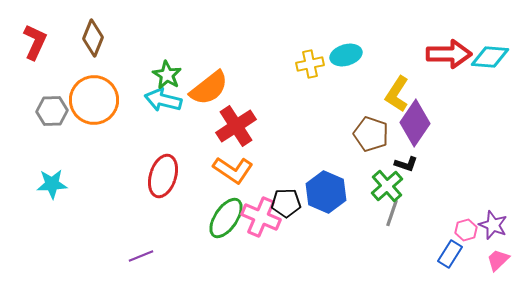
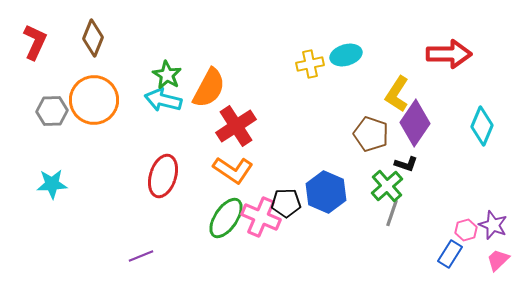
cyan diamond: moved 8 px left, 69 px down; rotated 72 degrees counterclockwise
orange semicircle: rotated 24 degrees counterclockwise
